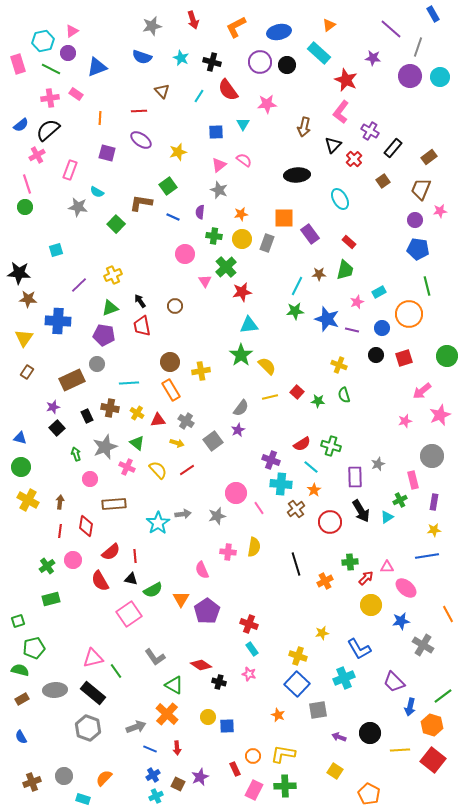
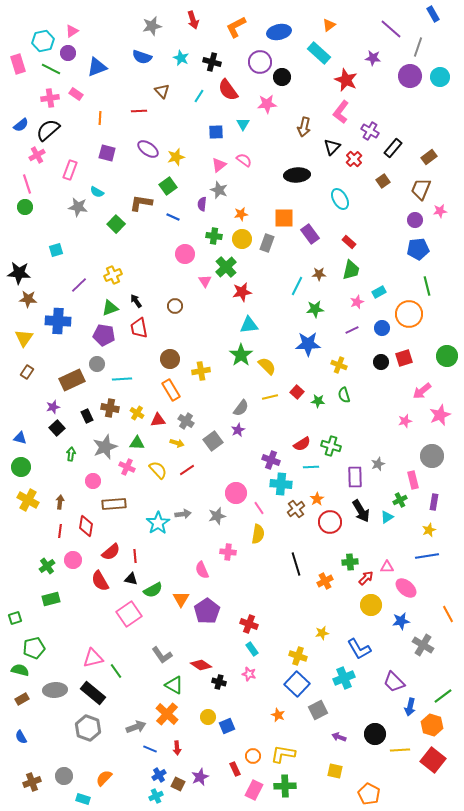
black circle at (287, 65): moved 5 px left, 12 px down
purple ellipse at (141, 140): moved 7 px right, 9 px down
black triangle at (333, 145): moved 1 px left, 2 px down
yellow star at (178, 152): moved 2 px left, 5 px down
purple semicircle at (200, 212): moved 2 px right, 8 px up
blue pentagon at (418, 249): rotated 15 degrees counterclockwise
green trapezoid at (345, 270): moved 6 px right
black arrow at (140, 301): moved 4 px left
green star at (295, 311): moved 20 px right, 2 px up
blue star at (327, 319): moved 19 px left, 25 px down; rotated 20 degrees counterclockwise
red trapezoid at (142, 326): moved 3 px left, 2 px down
purple line at (352, 330): rotated 40 degrees counterclockwise
black circle at (376, 355): moved 5 px right, 7 px down
brown circle at (170, 362): moved 3 px up
cyan line at (129, 383): moved 7 px left, 4 px up
green triangle at (137, 443): rotated 35 degrees counterclockwise
green arrow at (76, 454): moved 5 px left; rotated 24 degrees clockwise
cyan line at (311, 467): rotated 42 degrees counterclockwise
pink circle at (90, 479): moved 3 px right, 2 px down
orange star at (314, 490): moved 3 px right, 9 px down
yellow star at (434, 530): moved 5 px left; rotated 16 degrees counterclockwise
yellow semicircle at (254, 547): moved 4 px right, 13 px up
green square at (18, 621): moved 3 px left, 3 px up
gray L-shape at (155, 657): moved 7 px right, 2 px up
gray square at (318, 710): rotated 18 degrees counterclockwise
blue square at (227, 726): rotated 21 degrees counterclockwise
black circle at (370, 733): moved 5 px right, 1 px down
yellow square at (335, 771): rotated 21 degrees counterclockwise
blue cross at (153, 775): moved 6 px right
